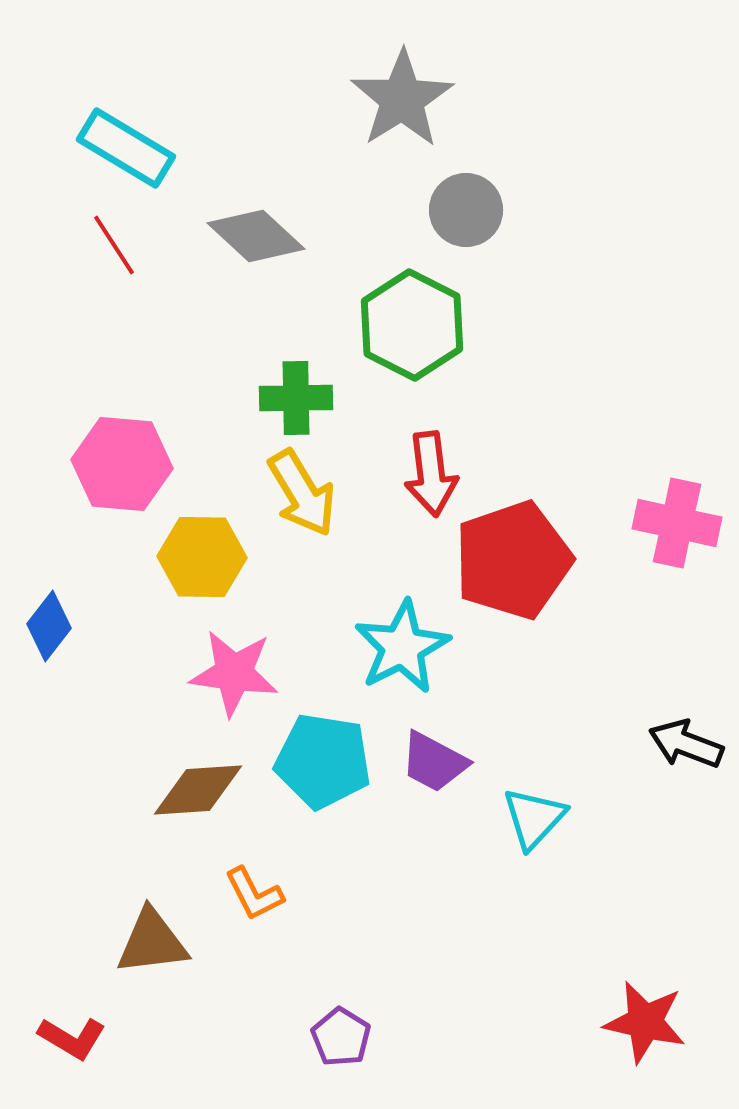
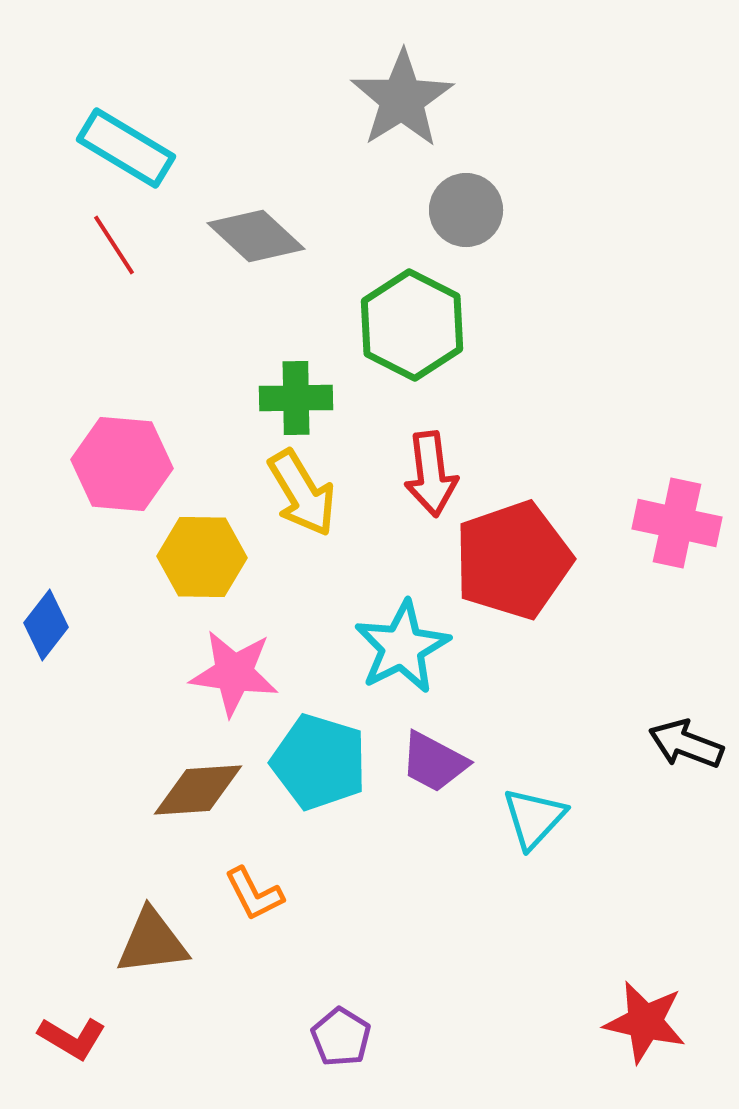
blue diamond: moved 3 px left, 1 px up
cyan pentagon: moved 4 px left, 1 px down; rotated 8 degrees clockwise
